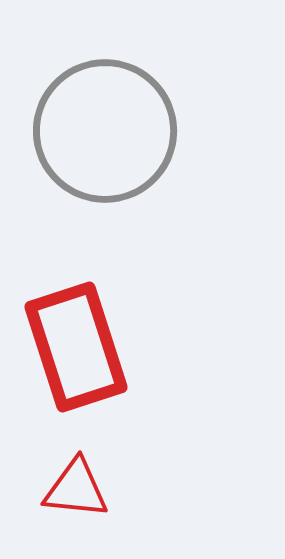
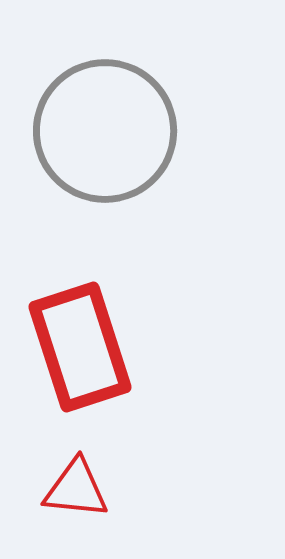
red rectangle: moved 4 px right
